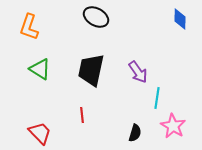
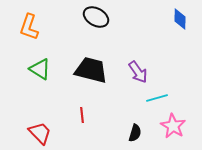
black trapezoid: rotated 92 degrees clockwise
cyan line: rotated 65 degrees clockwise
